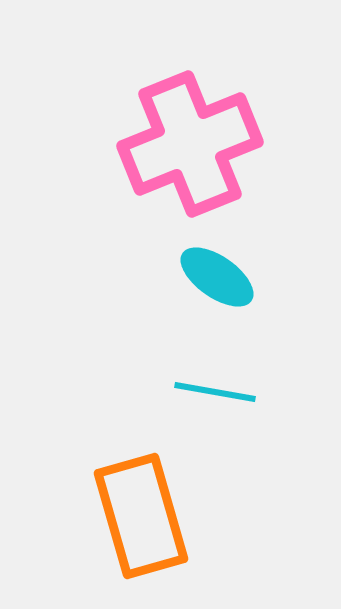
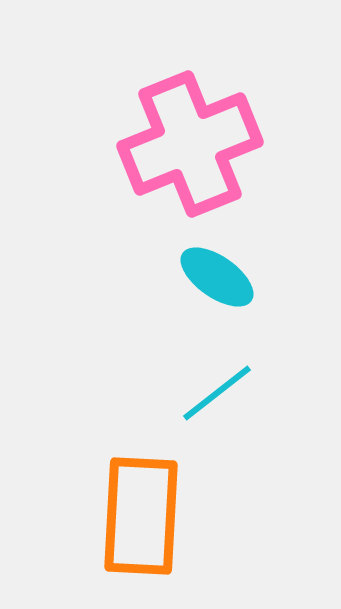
cyan line: moved 2 px right, 1 px down; rotated 48 degrees counterclockwise
orange rectangle: rotated 19 degrees clockwise
